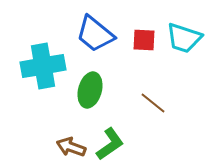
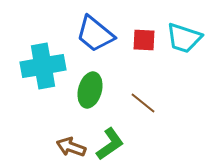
brown line: moved 10 px left
